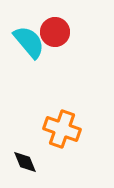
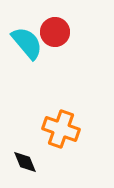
cyan semicircle: moved 2 px left, 1 px down
orange cross: moved 1 px left
